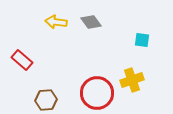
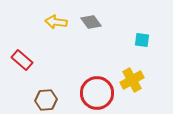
yellow cross: rotated 10 degrees counterclockwise
